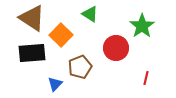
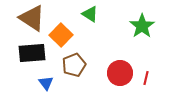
red circle: moved 4 px right, 25 px down
brown pentagon: moved 6 px left, 2 px up
blue triangle: moved 9 px left, 1 px up; rotated 21 degrees counterclockwise
